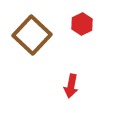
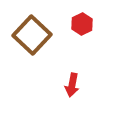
red arrow: moved 1 px right, 1 px up
